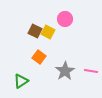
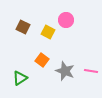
pink circle: moved 1 px right, 1 px down
brown square: moved 12 px left, 4 px up
orange square: moved 3 px right, 3 px down
gray star: rotated 18 degrees counterclockwise
green triangle: moved 1 px left, 3 px up
